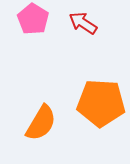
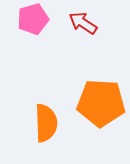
pink pentagon: rotated 24 degrees clockwise
orange semicircle: moved 5 px right; rotated 33 degrees counterclockwise
